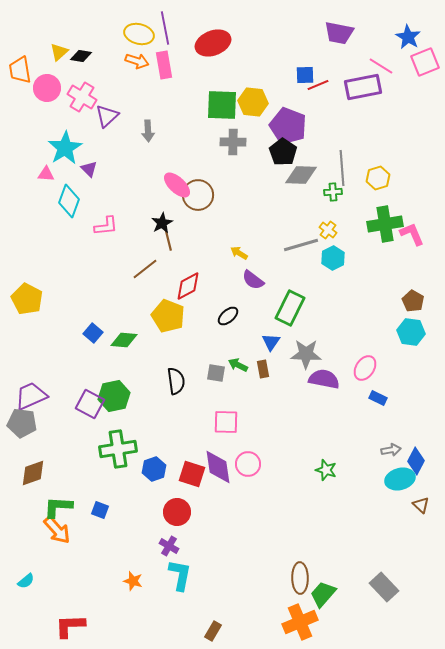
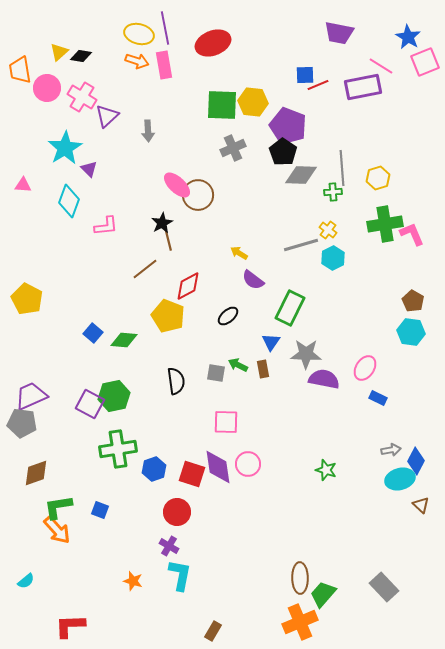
gray cross at (233, 142): moved 6 px down; rotated 25 degrees counterclockwise
pink triangle at (46, 174): moved 23 px left, 11 px down
brown diamond at (33, 473): moved 3 px right
green L-shape at (58, 507): rotated 12 degrees counterclockwise
